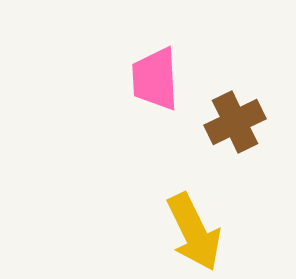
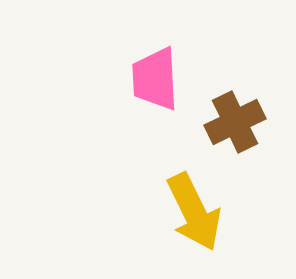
yellow arrow: moved 20 px up
